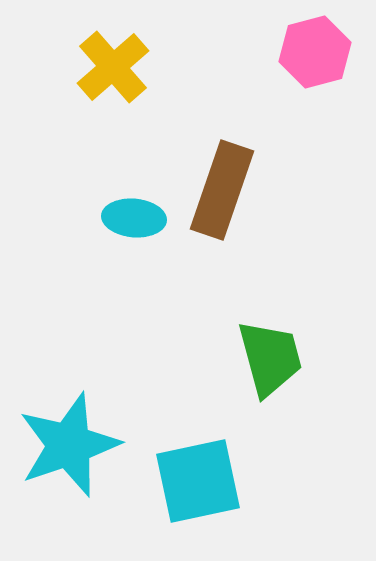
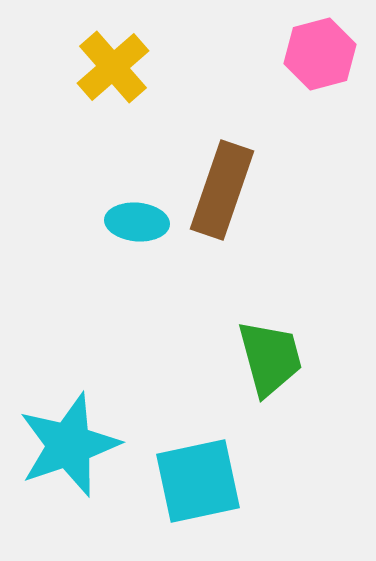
pink hexagon: moved 5 px right, 2 px down
cyan ellipse: moved 3 px right, 4 px down
